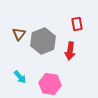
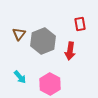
red rectangle: moved 3 px right
pink hexagon: rotated 20 degrees clockwise
